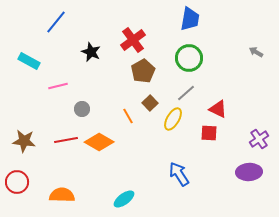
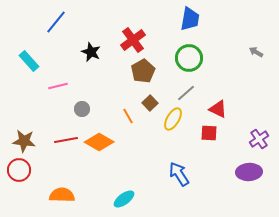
cyan rectangle: rotated 20 degrees clockwise
red circle: moved 2 px right, 12 px up
